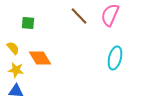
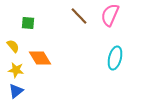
yellow semicircle: moved 2 px up
blue triangle: rotated 42 degrees counterclockwise
